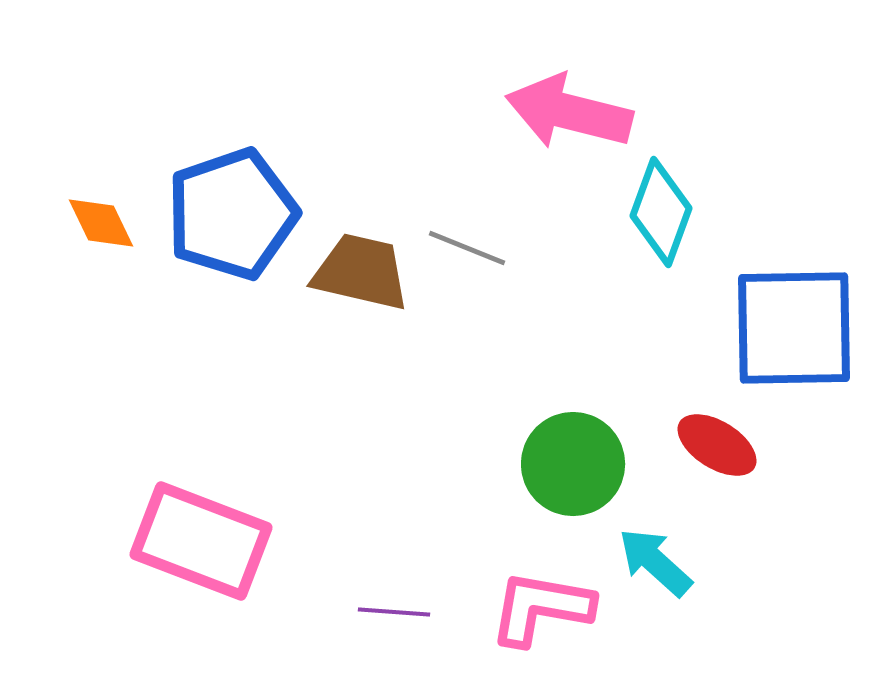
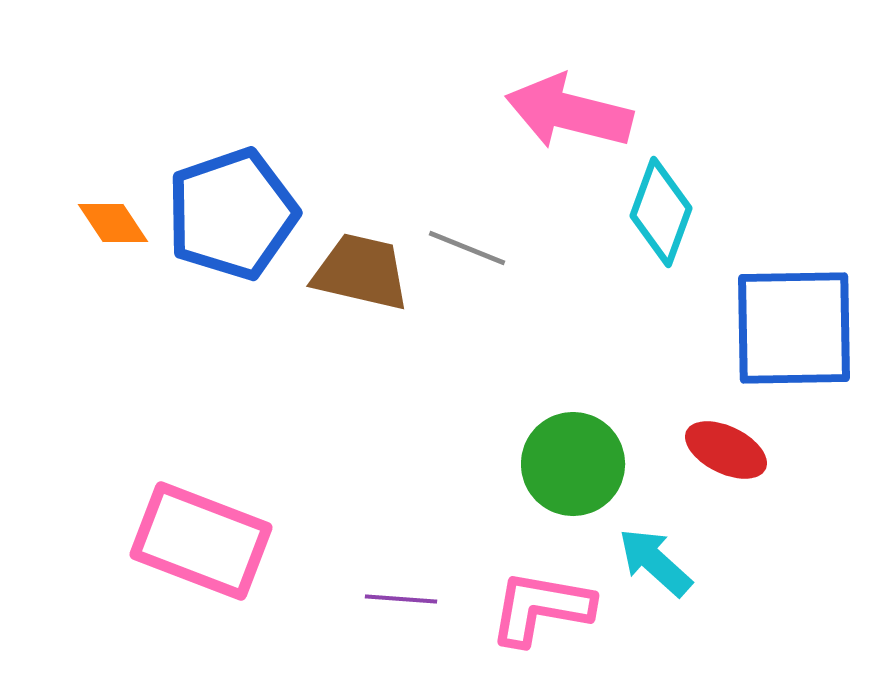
orange diamond: moved 12 px right; rotated 8 degrees counterclockwise
red ellipse: moved 9 px right, 5 px down; rotated 6 degrees counterclockwise
purple line: moved 7 px right, 13 px up
